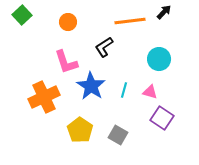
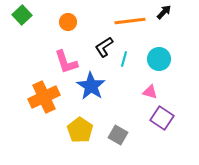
cyan line: moved 31 px up
